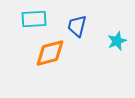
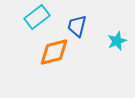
cyan rectangle: moved 3 px right, 2 px up; rotated 35 degrees counterclockwise
orange diamond: moved 4 px right, 1 px up
